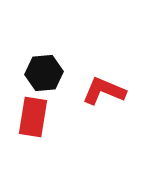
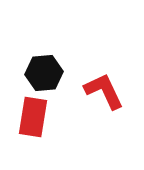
red L-shape: rotated 42 degrees clockwise
